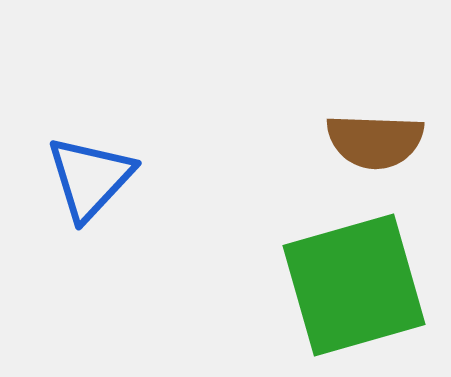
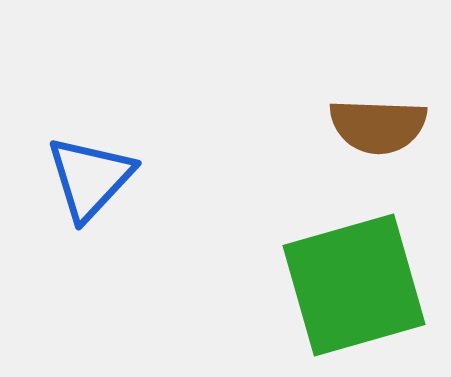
brown semicircle: moved 3 px right, 15 px up
